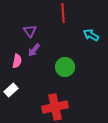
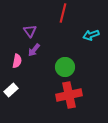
red line: rotated 18 degrees clockwise
cyan arrow: rotated 49 degrees counterclockwise
red cross: moved 14 px right, 12 px up
